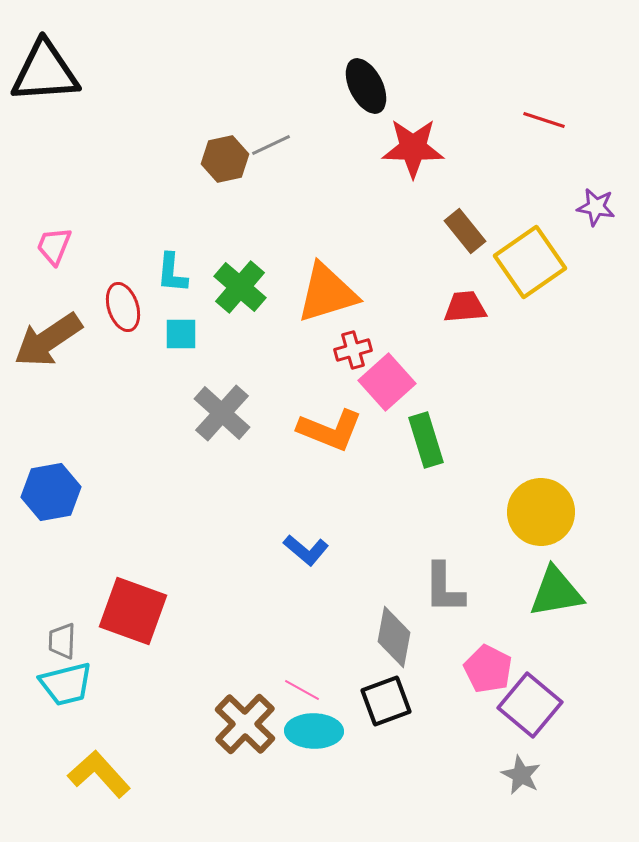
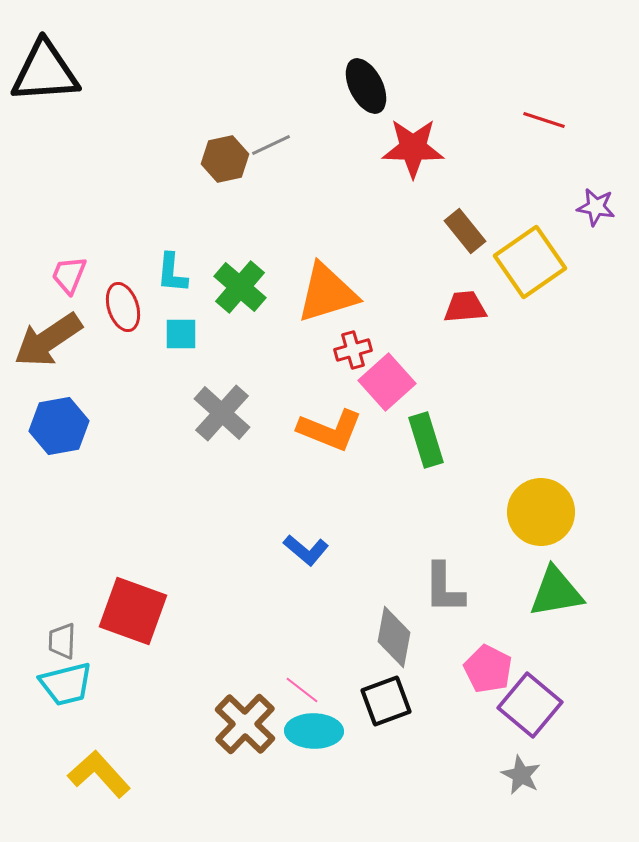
pink trapezoid: moved 15 px right, 29 px down
blue hexagon: moved 8 px right, 66 px up
pink line: rotated 9 degrees clockwise
